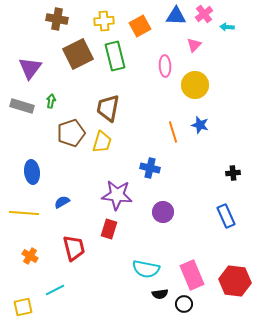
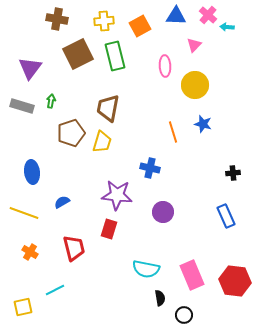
pink cross: moved 4 px right, 1 px down; rotated 12 degrees counterclockwise
blue star: moved 3 px right, 1 px up
yellow line: rotated 16 degrees clockwise
orange cross: moved 4 px up
black semicircle: moved 4 px down; rotated 91 degrees counterclockwise
black circle: moved 11 px down
